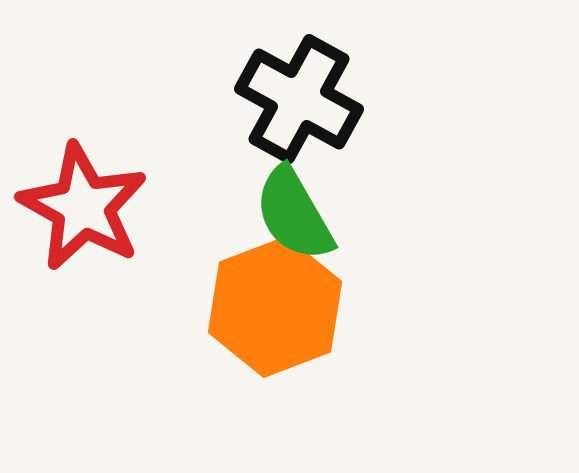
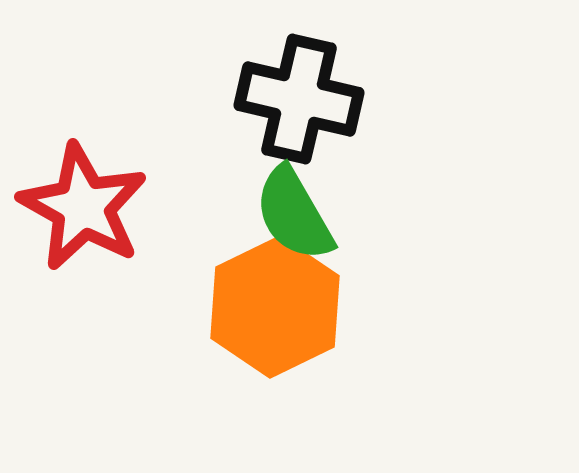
black cross: rotated 16 degrees counterclockwise
orange hexagon: rotated 5 degrees counterclockwise
